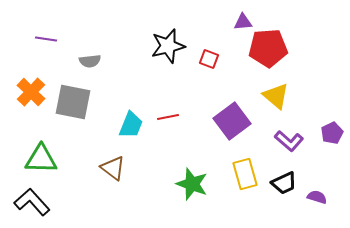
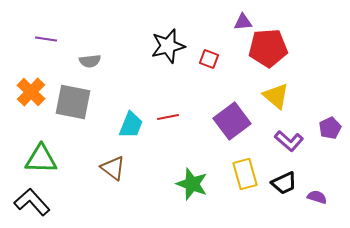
purple pentagon: moved 2 px left, 5 px up
